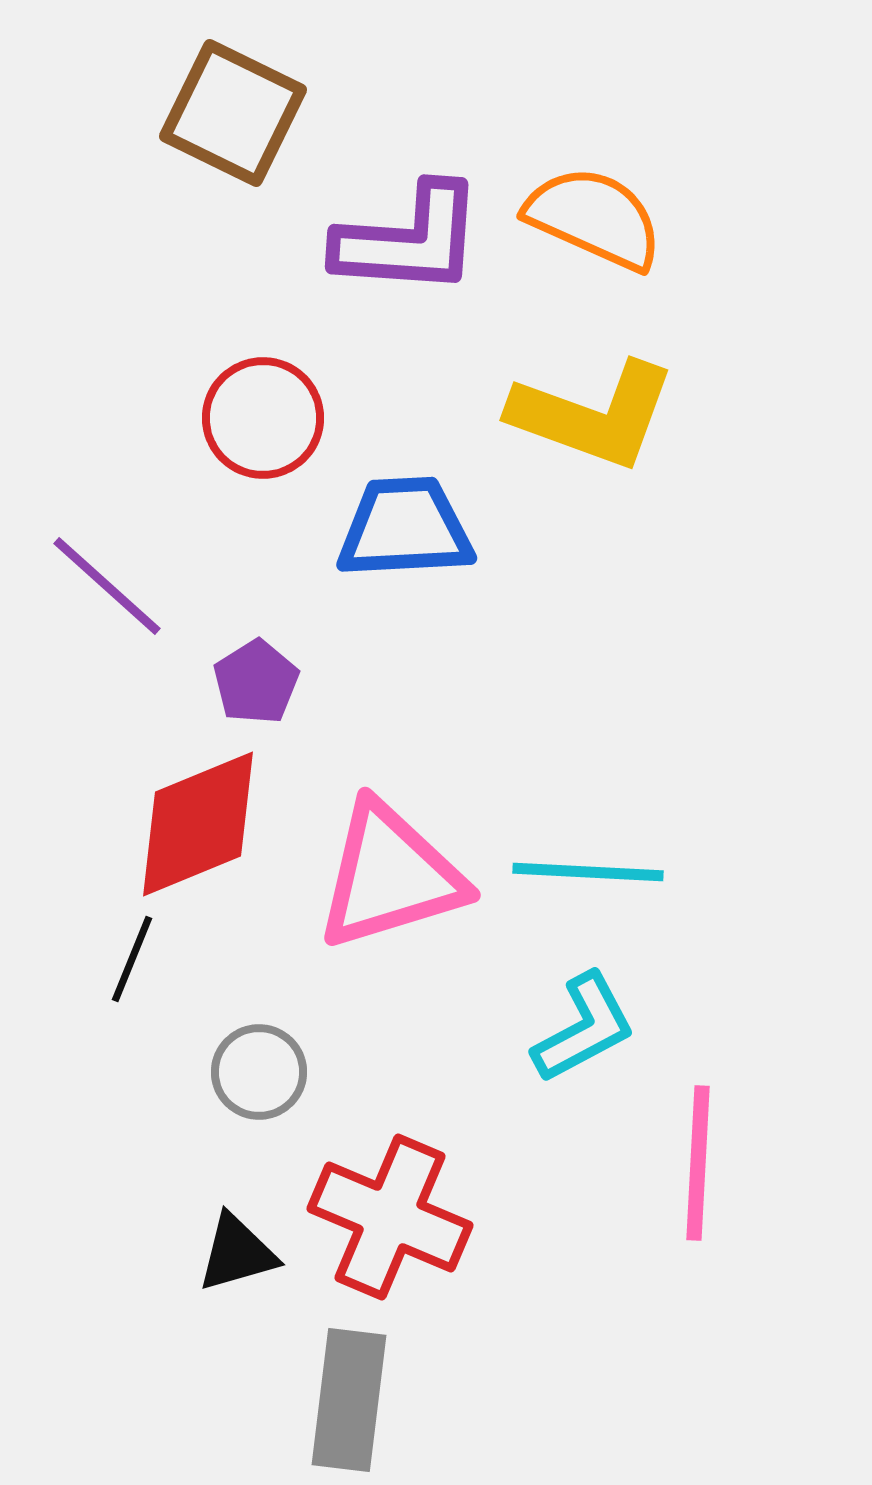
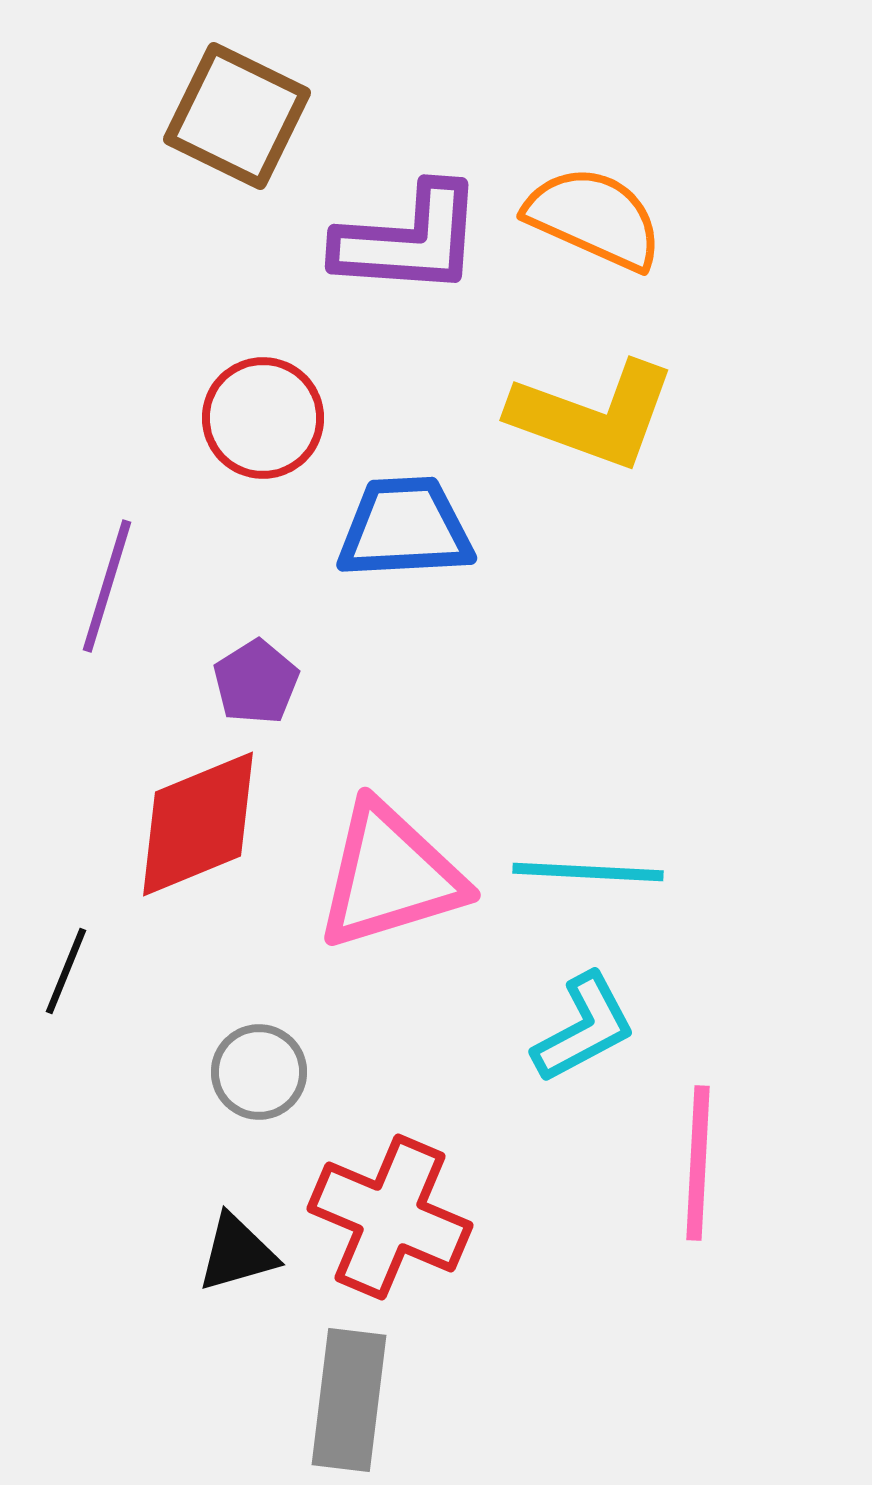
brown square: moved 4 px right, 3 px down
purple line: rotated 65 degrees clockwise
black line: moved 66 px left, 12 px down
